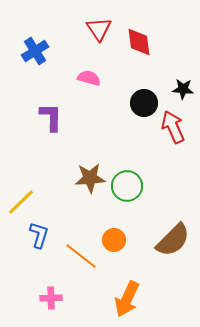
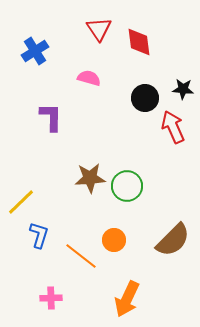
black circle: moved 1 px right, 5 px up
